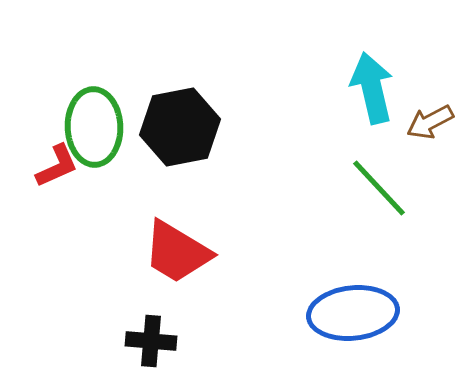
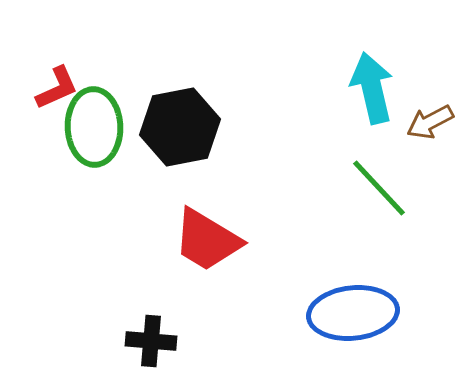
red L-shape: moved 78 px up
red trapezoid: moved 30 px right, 12 px up
